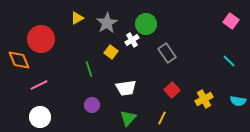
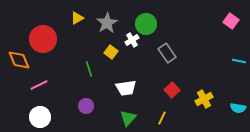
red circle: moved 2 px right
cyan line: moved 10 px right; rotated 32 degrees counterclockwise
cyan semicircle: moved 7 px down
purple circle: moved 6 px left, 1 px down
